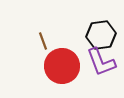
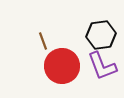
purple L-shape: moved 1 px right, 4 px down
